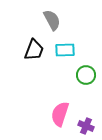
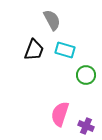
cyan rectangle: rotated 18 degrees clockwise
